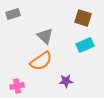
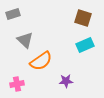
gray triangle: moved 20 px left, 4 px down
pink cross: moved 2 px up
